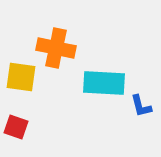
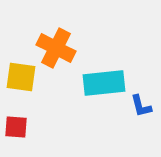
orange cross: rotated 15 degrees clockwise
cyan rectangle: rotated 9 degrees counterclockwise
red square: rotated 15 degrees counterclockwise
